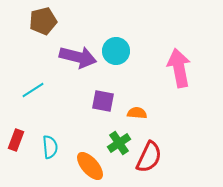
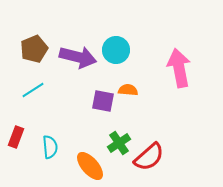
brown pentagon: moved 9 px left, 28 px down; rotated 8 degrees counterclockwise
cyan circle: moved 1 px up
orange semicircle: moved 9 px left, 23 px up
red rectangle: moved 3 px up
red semicircle: rotated 24 degrees clockwise
